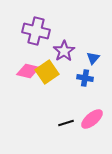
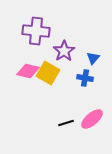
purple cross: rotated 8 degrees counterclockwise
yellow square: moved 1 px right, 1 px down; rotated 25 degrees counterclockwise
